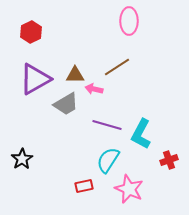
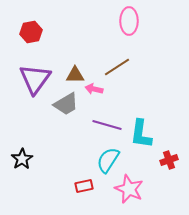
red hexagon: rotated 15 degrees clockwise
purple triangle: rotated 24 degrees counterclockwise
cyan L-shape: rotated 20 degrees counterclockwise
